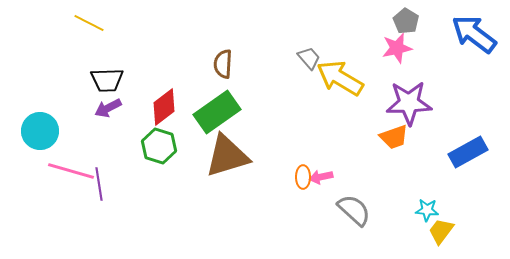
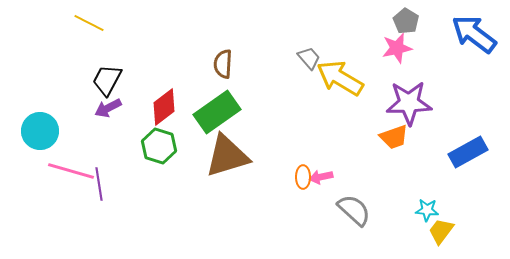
black trapezoid: rotated 120 degrees clockwise
